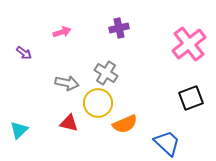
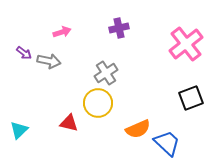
pink cross: moved 3 px left
gray cross: rotated 25 degrees clockwise
gray arrow: moved 18 px left, 22 px up
orange semicircle: moved 13 px right, 5 px down
